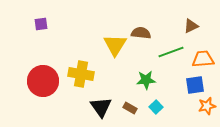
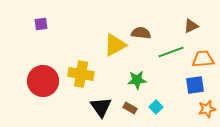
yellow triangle: rotated 30 degrees clockwise
green star: moved 9 px left
orange star: moved 3 px down
